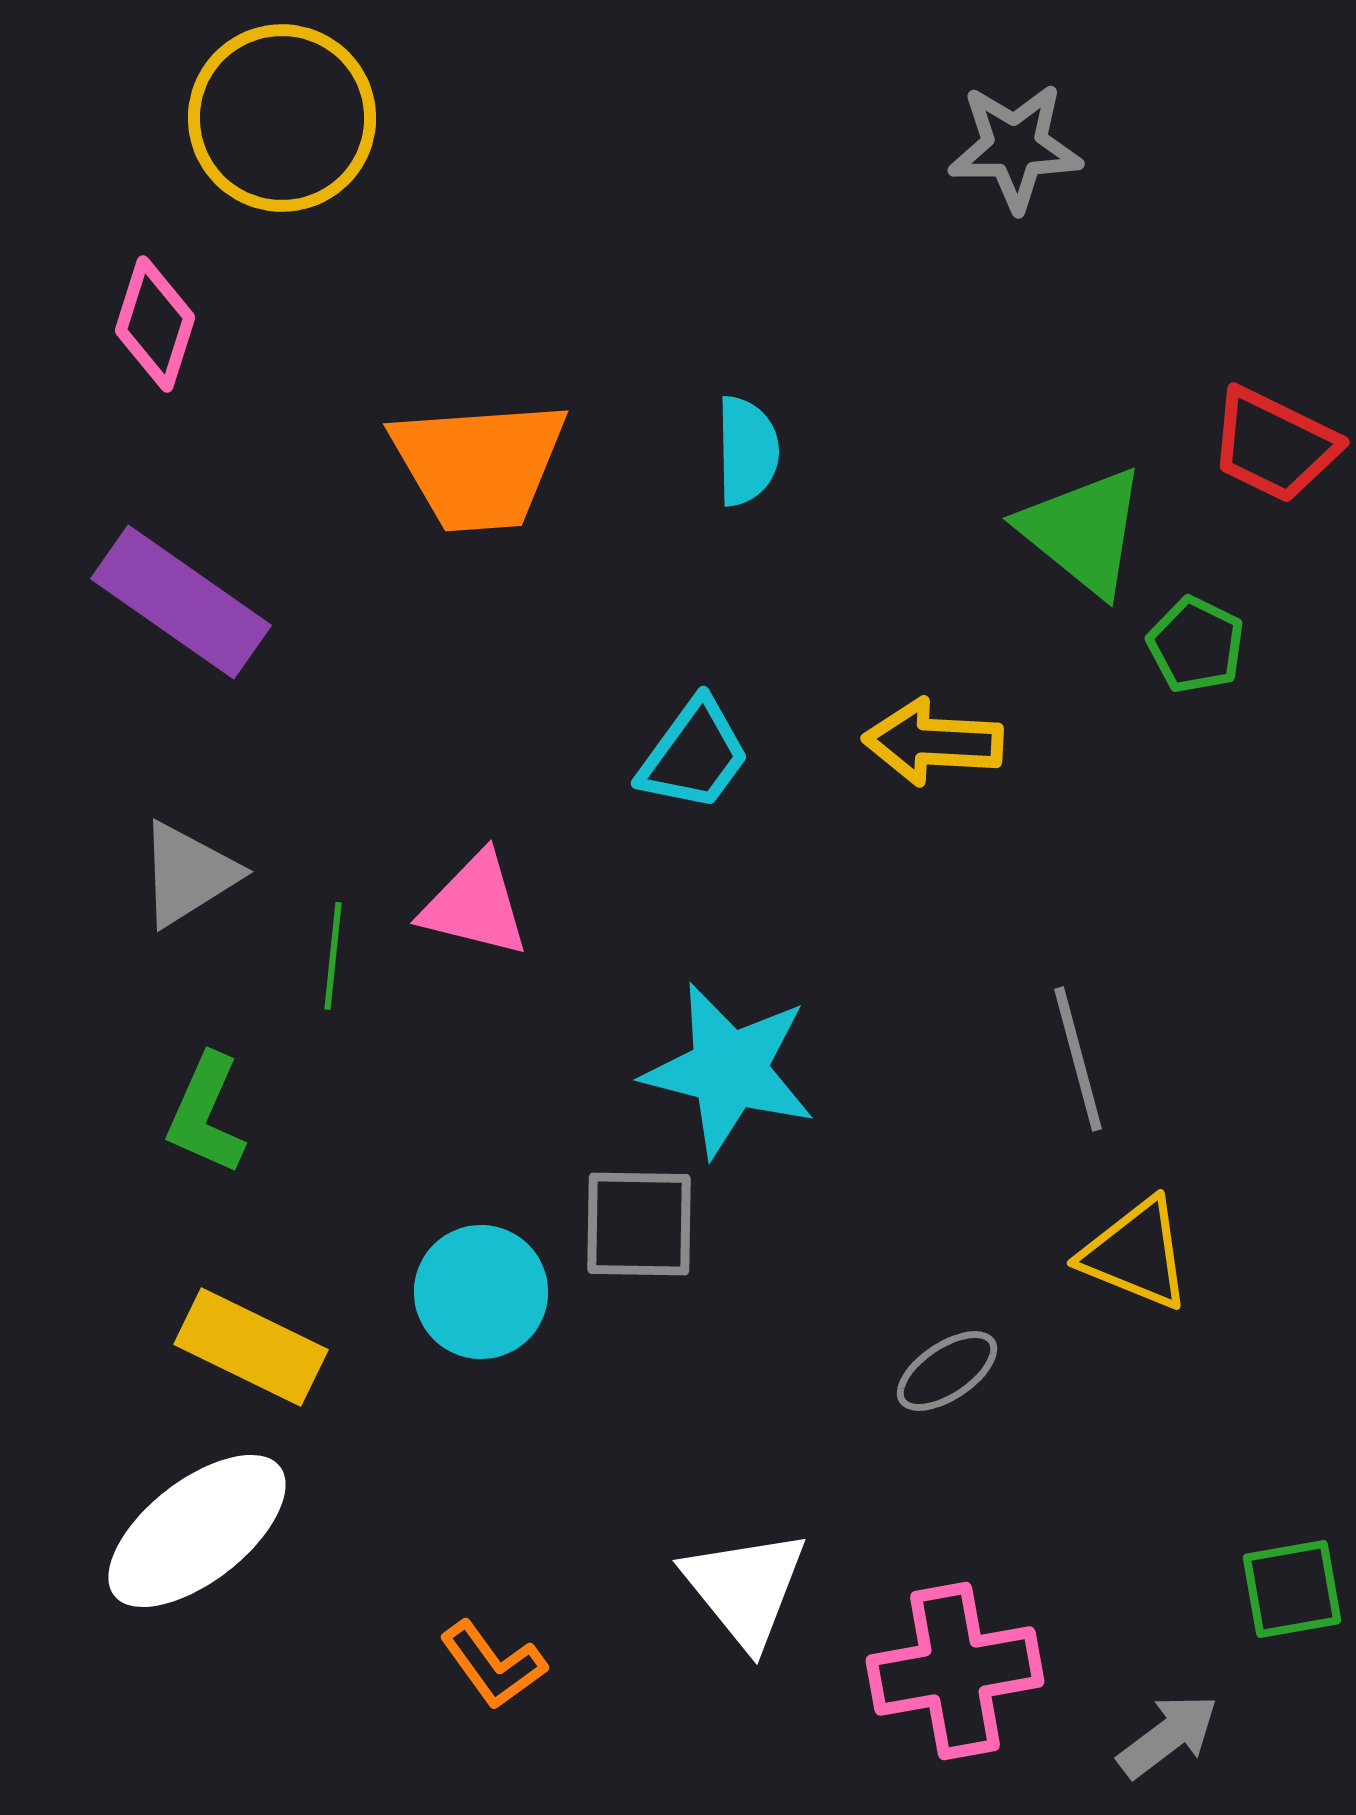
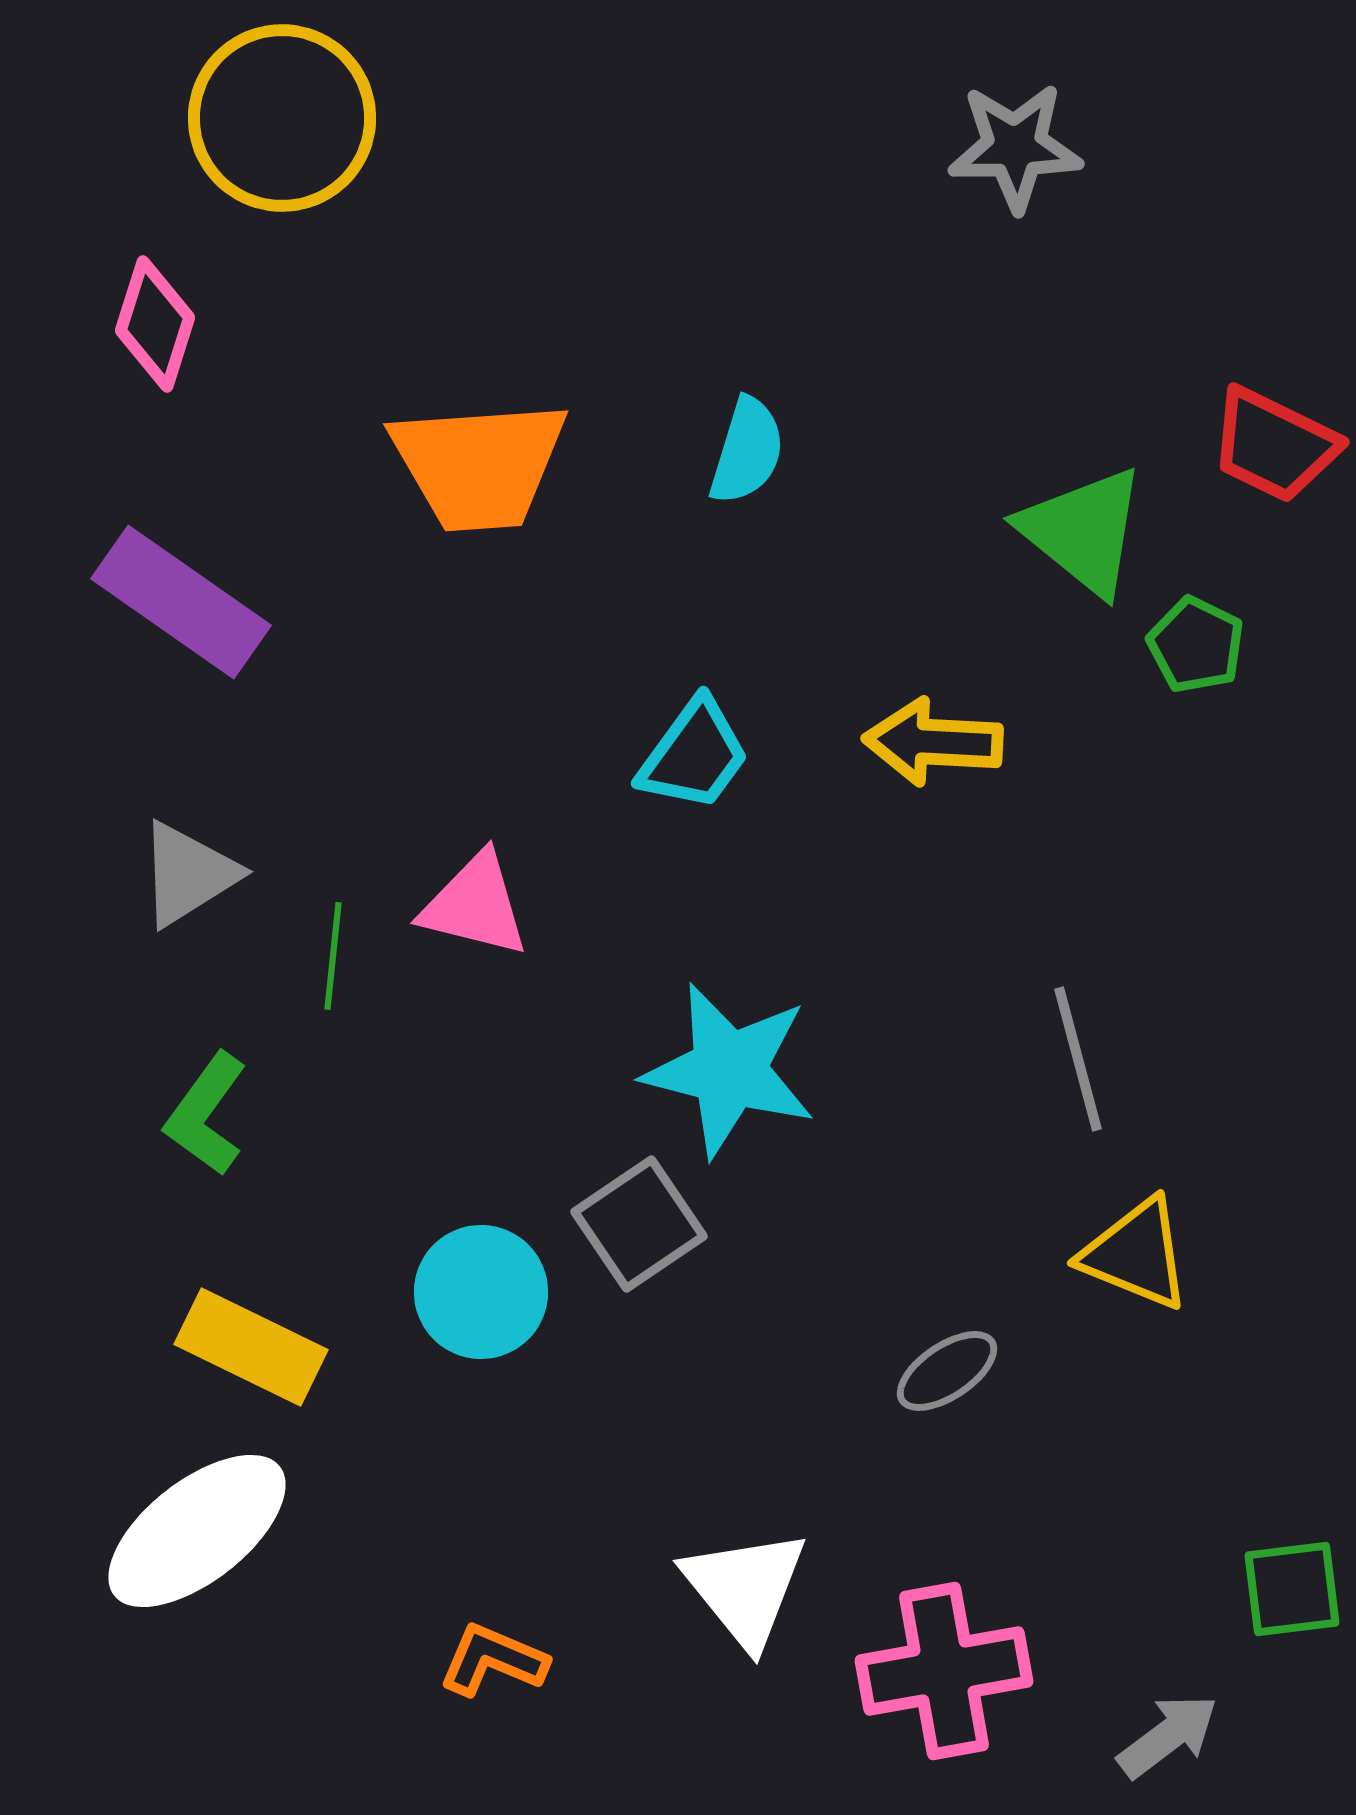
cyan semicircle: rotated 18 degrees clockwise
green L-shape: rotated 12 degrees clockwise
gray square: rotated 35 degrees counterclockwise
green square: rotated 3 degrees clockwise
orange L-shape: moved 5 px up; rotated 149 degrees clockwise
pink cross: moved 11 px left
